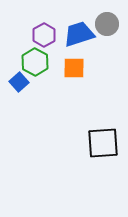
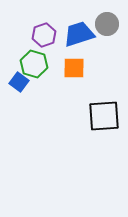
purple hexagon: rotated 10 degrees clockwise
green hexagon: moved 1 px left, 2 px down; rotated 12 degrees counterclockwise
blue square: rotated 12 degrees counterclockwise
black square: moved 1 px right, 27 px up
